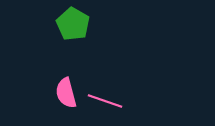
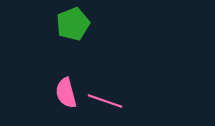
green pentagon: rotated 20 degrees clockwise
